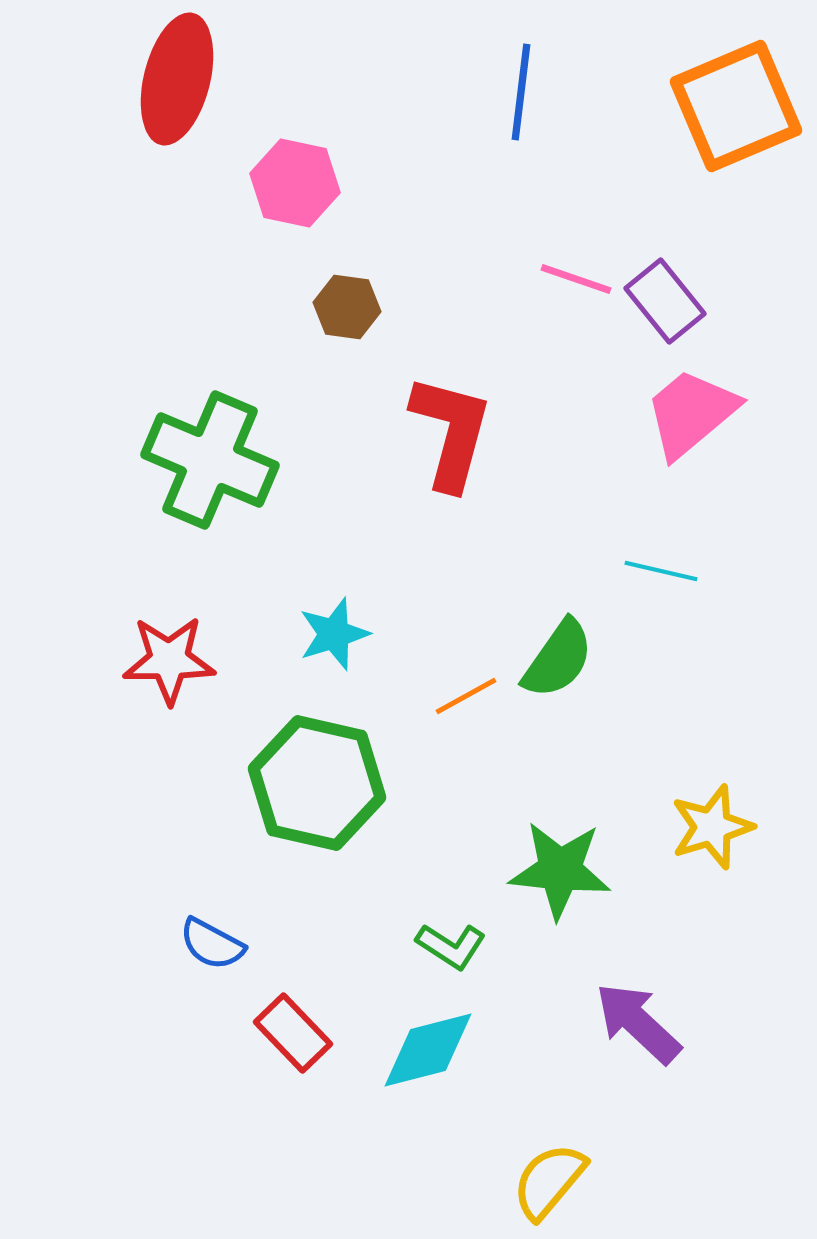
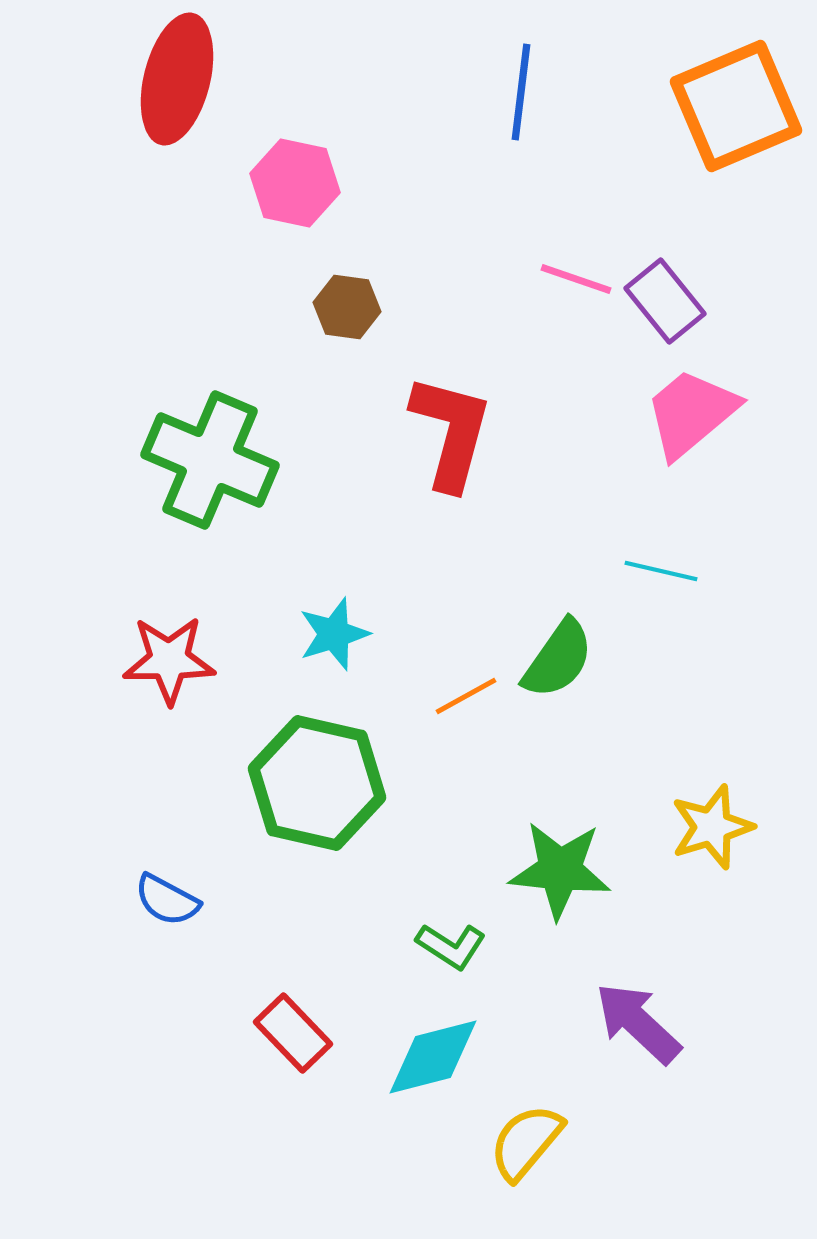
blue semicircle: moved 45 px left, 44 px up
cyan diamond: moved 5 px right, 7 px down
yellow semicircle: moved 23 px left, 39 px up
